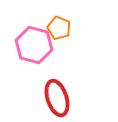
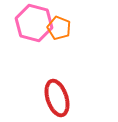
pink hexagon: moved 22 px up
